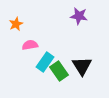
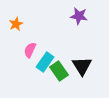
pink semicircle: moved 5 px down; rotated 56 degrees counterclockwise
